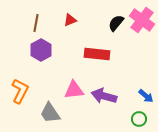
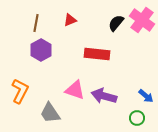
pink triangle: moved 1 px right; rotated 25 degrees clockwise
green circle: moved 2 px left, 1 px up
